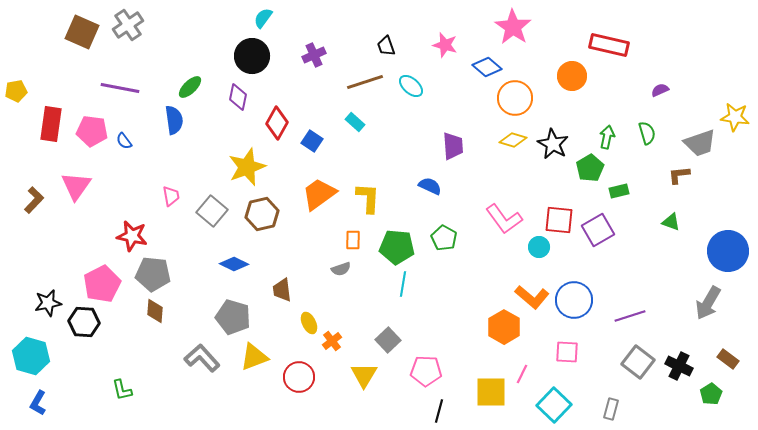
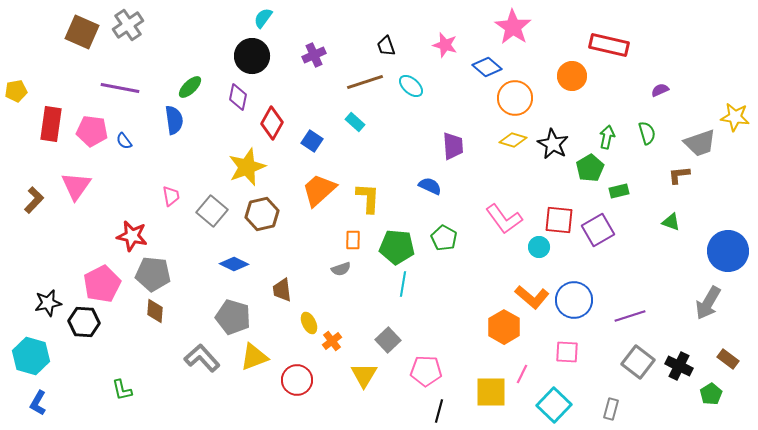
red diamond at (277, 123): moved 5 px left
orange trapezoid at (319, 194): moved 4 px up; rotated 6 degrees counterclockwise
red circle at (299, 377): moved 2 px left, 3 px down
